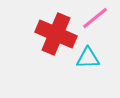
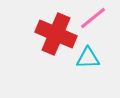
pink line: moved 2 px left
